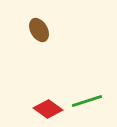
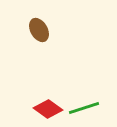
green line: moved 3 px left, 7 px down
